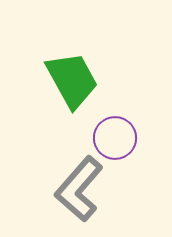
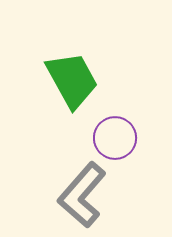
gray L-shape: moved 3 px right, 6 px down
